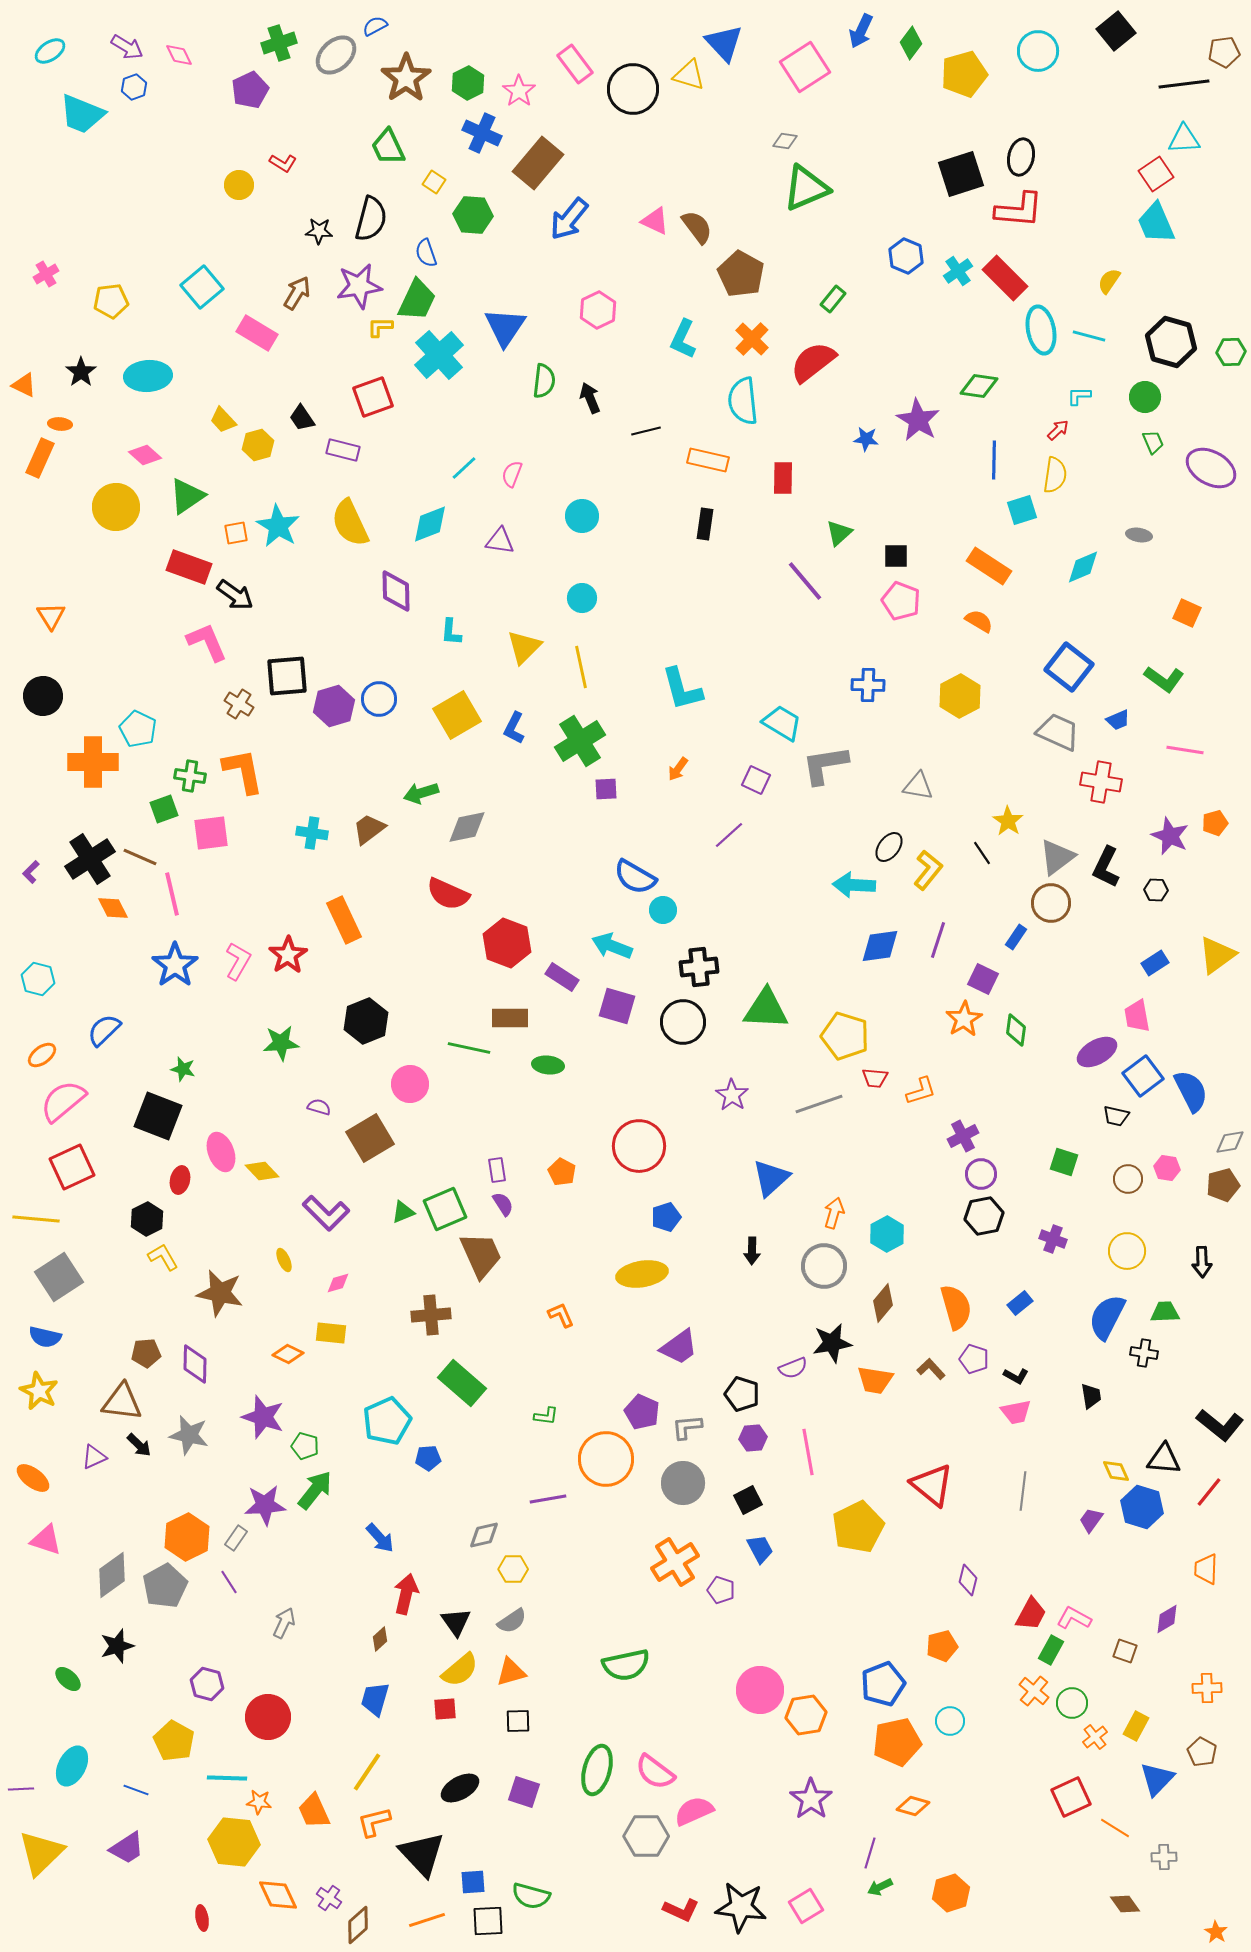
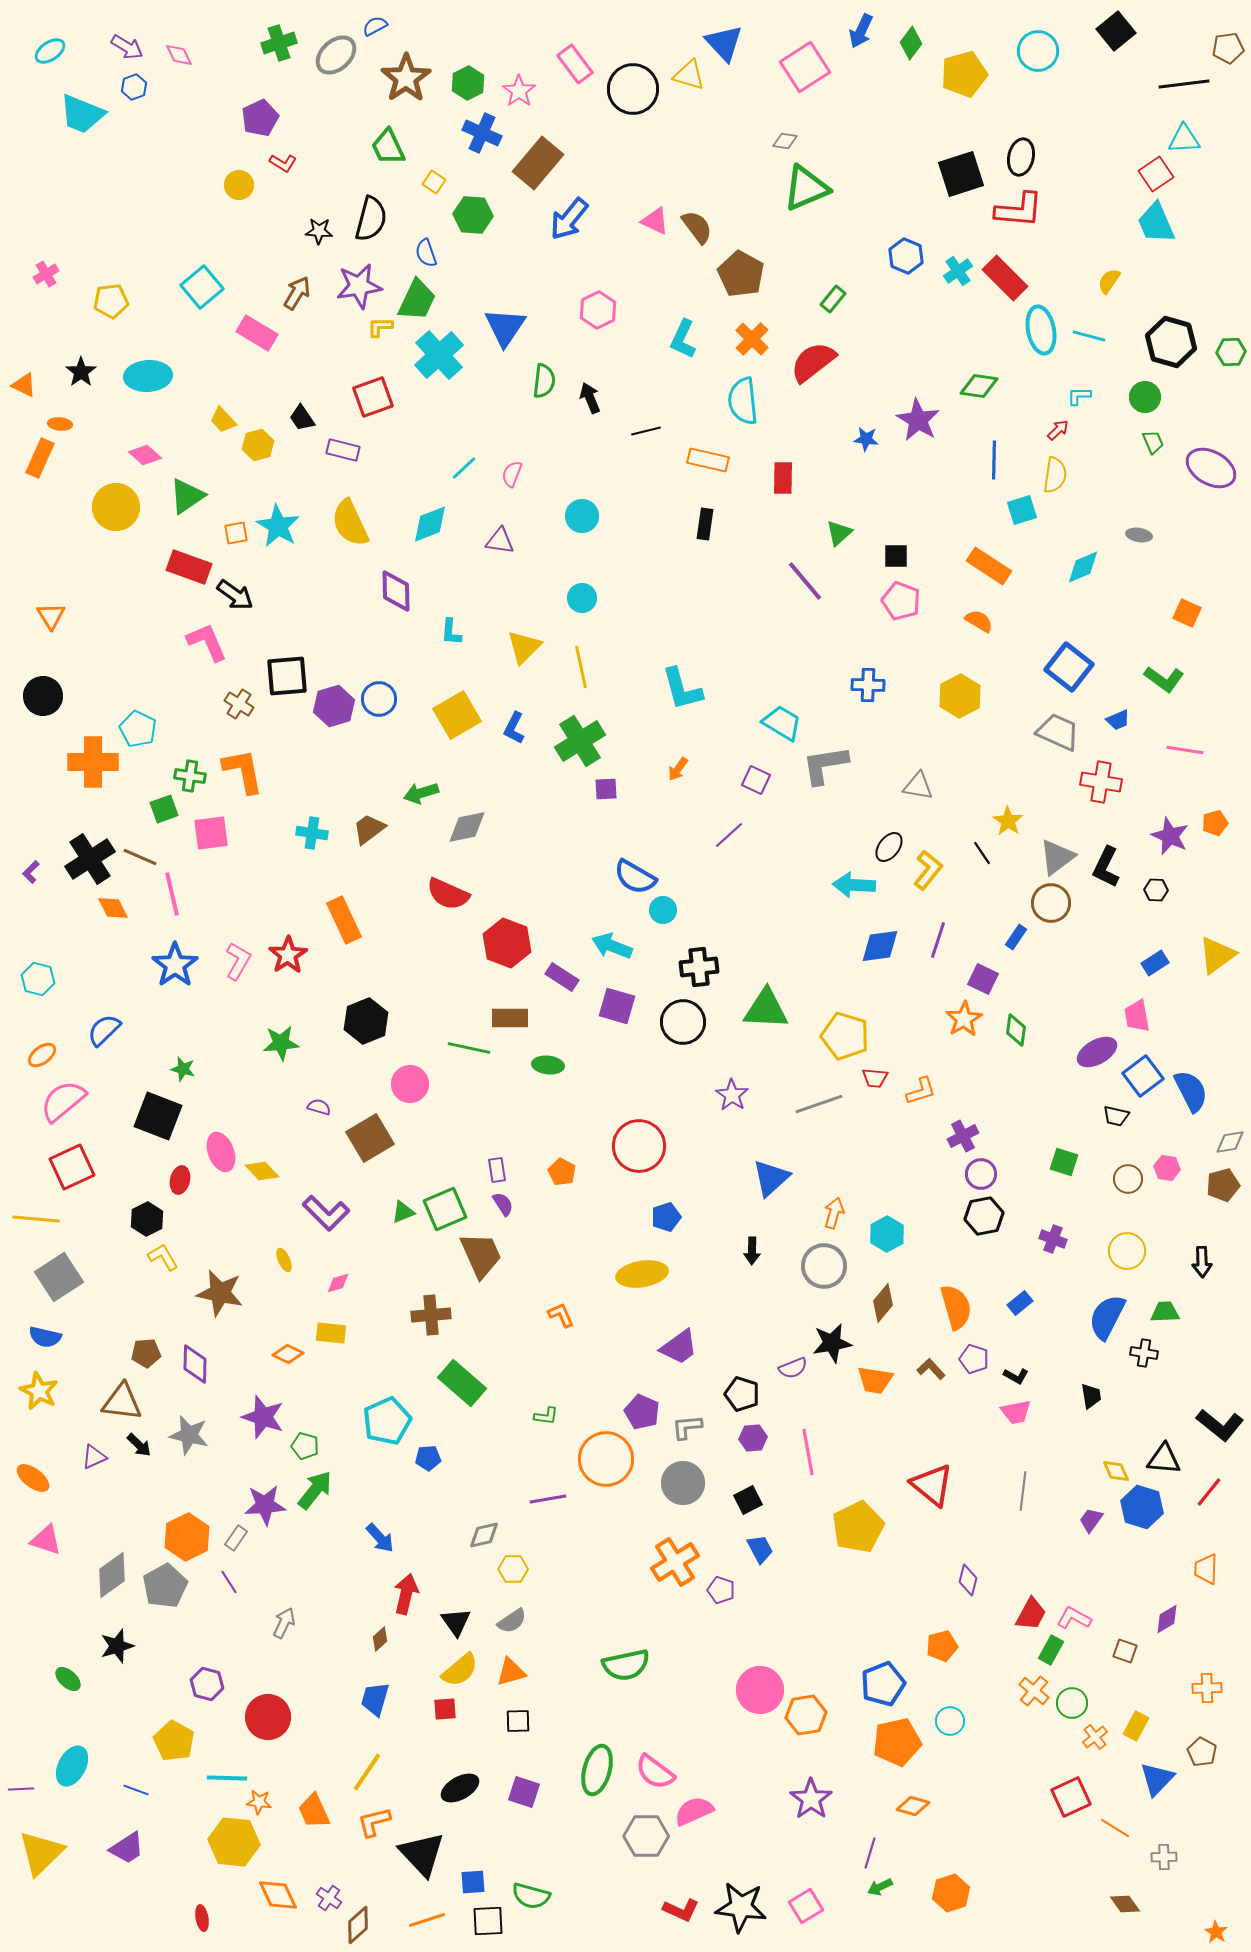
brown pentagon at (1224, 52): moved 4 px right, 4 px up
purple pentagon at (250, 90): moved 10 px right, 28 px down
